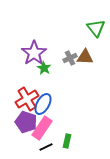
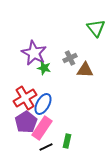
purple star: rotated 10 degrees counterclockwise
brown triangle: moved 13 px down
green star: rotated 16 degrees counterclockwise
red cross: moved 2 px left, 1 px up
purple pentagon: rotated 20 degrees clockwise
